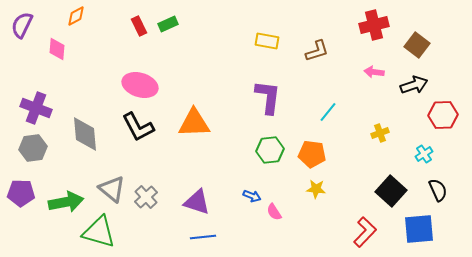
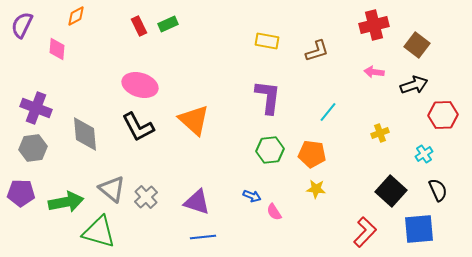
orange triangle: moved 3 px up; rotated 44 degrees clockwise
